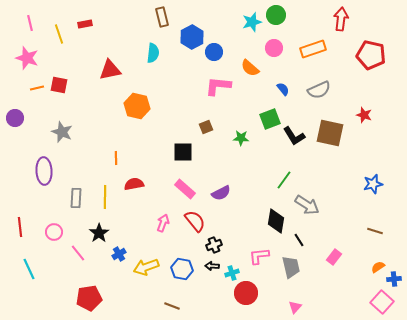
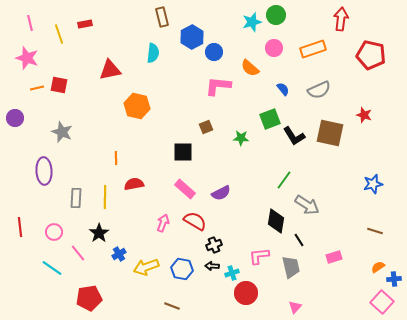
red semicircle at (195, 221): rotated 20 degrees counterclockwise
pink rectangle at (334, 257): rotated 35 degrees clockwise
cyan line at (29, 269): moved 23 px right, 1 px up; rotated 30 degrees counterclockwise
